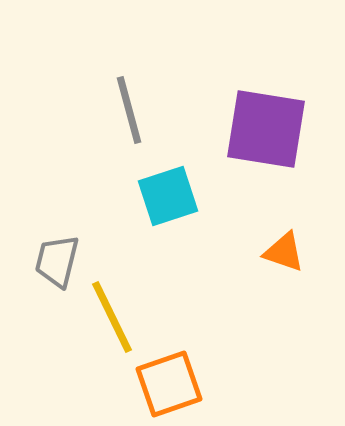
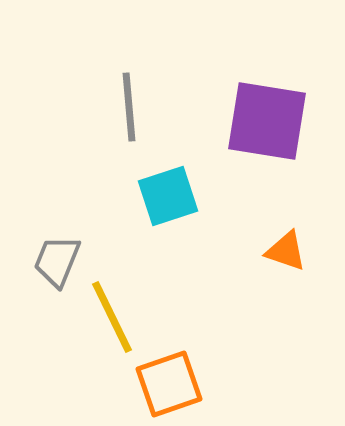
gray line: moved 3 px up; rotated 10 degrees clockwise
purple square: moved 1 px right, 8 px up
orange triangle: moved 2 px right, 1 px up
gray trapezoid: rotated 8 degrees clockwise
